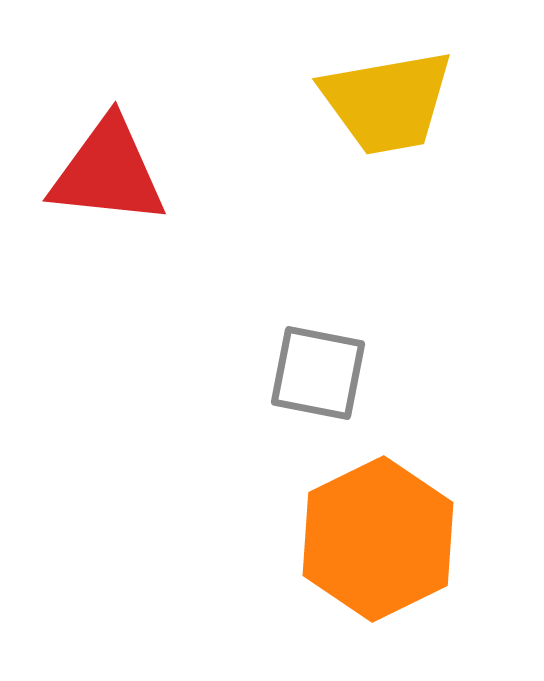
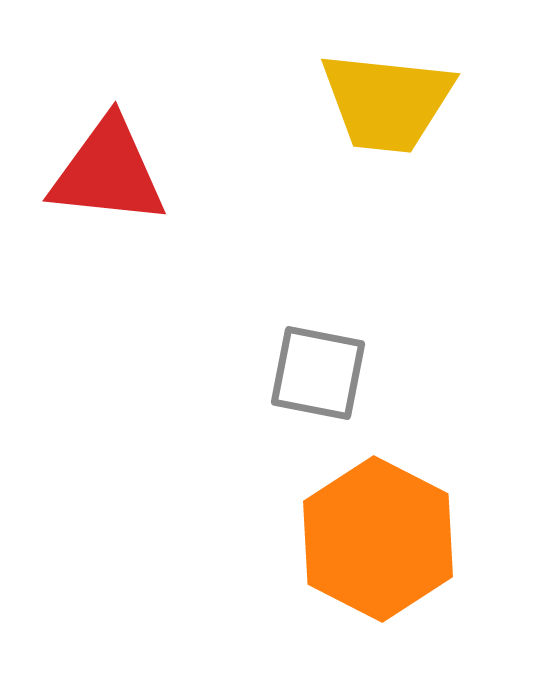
yellow trapezoid: rotated 16 degrees clockwise
orange hexagon: rotated 7 degrees counterclockwise
